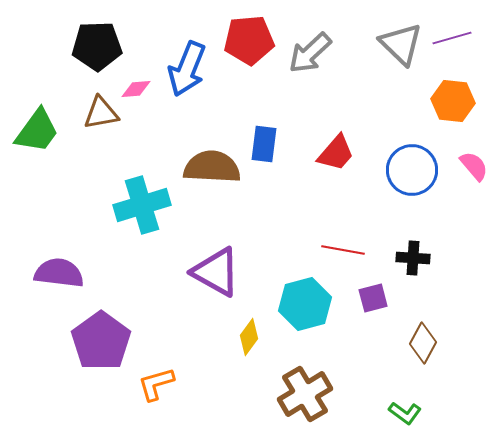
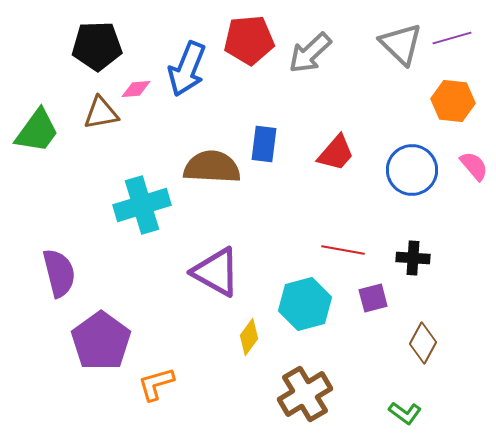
purple semicircle: rotated 69 degrees clockwise
